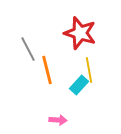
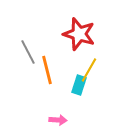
red star: moved 1 px left, 1 px down
gray line: moved 3 px down
yellow line: rotated 40 degrees clockwise
cyan rectangle: rotated 24 degrees counterclockwise
